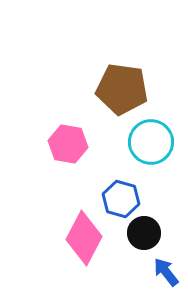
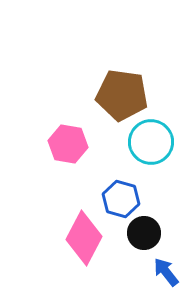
brown pentagon: moved 6 px down
